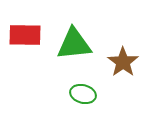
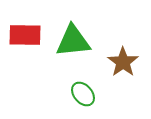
green triangle: moved 1 px left, 3 px up
green ellipse: rotated 35 degrees clockwise
